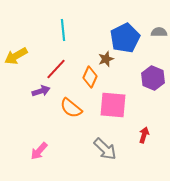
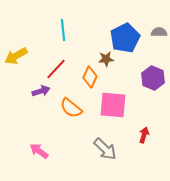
brown star: rotated 14 degrees clockwise
pink arrow: rotated 84 degrees clockwise
